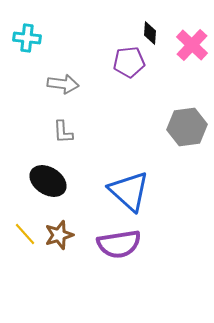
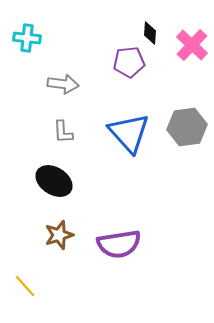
black ellipse: moved 6 px right
blue triangle: moved 58 px up; rotated 6 degrees clockwise
yellow line: moved 52 px down
